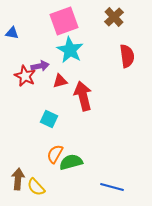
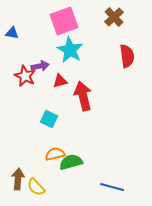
orange semicircle: rotated 48 degrees clockwise
